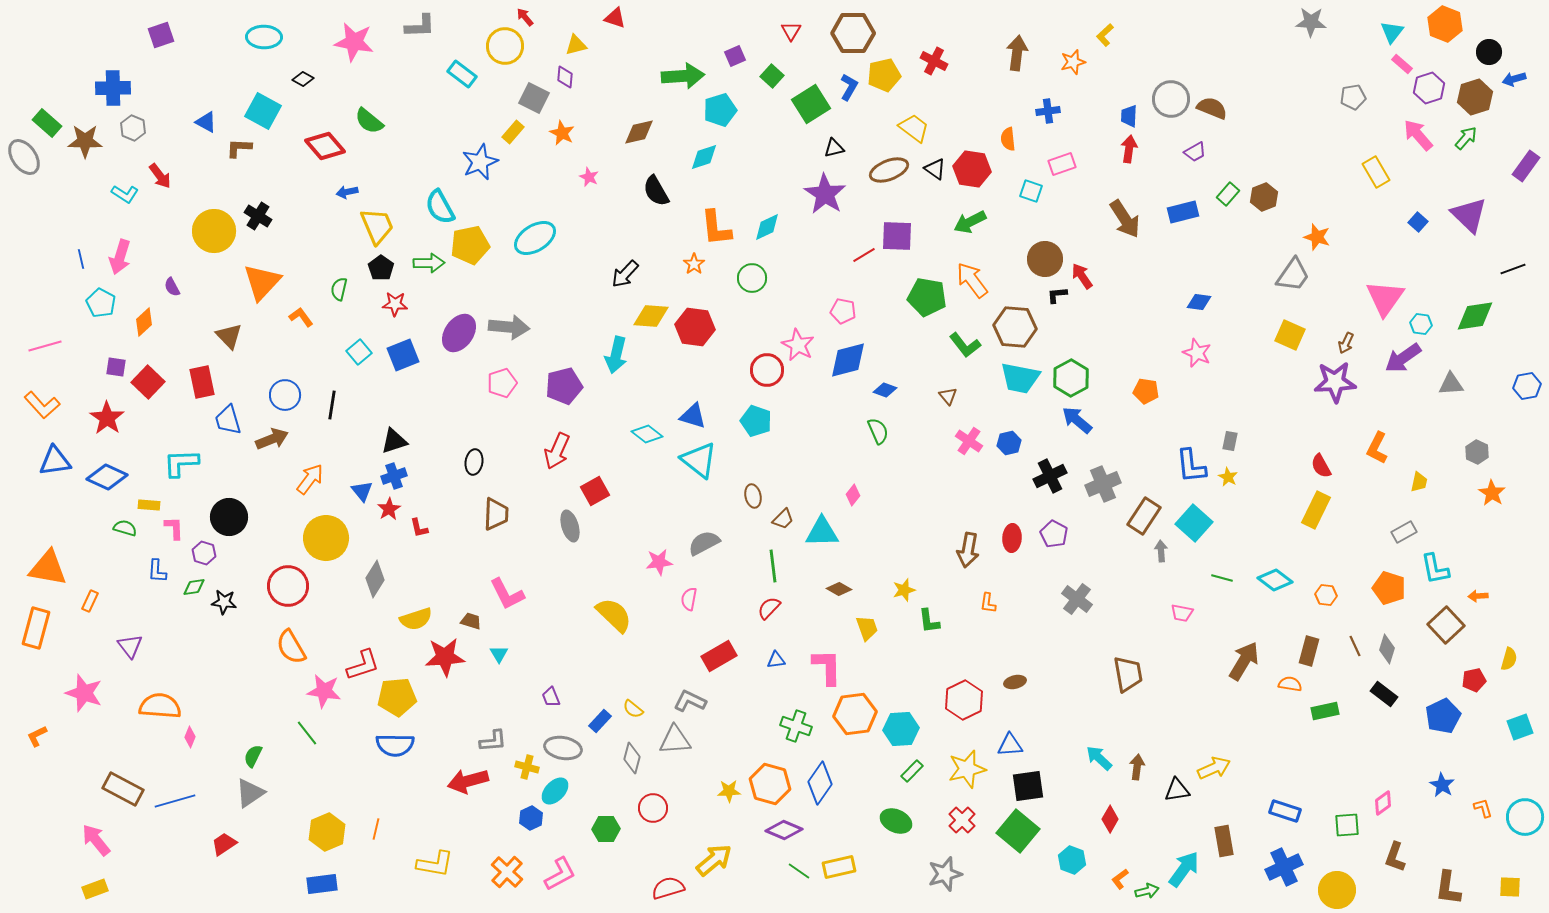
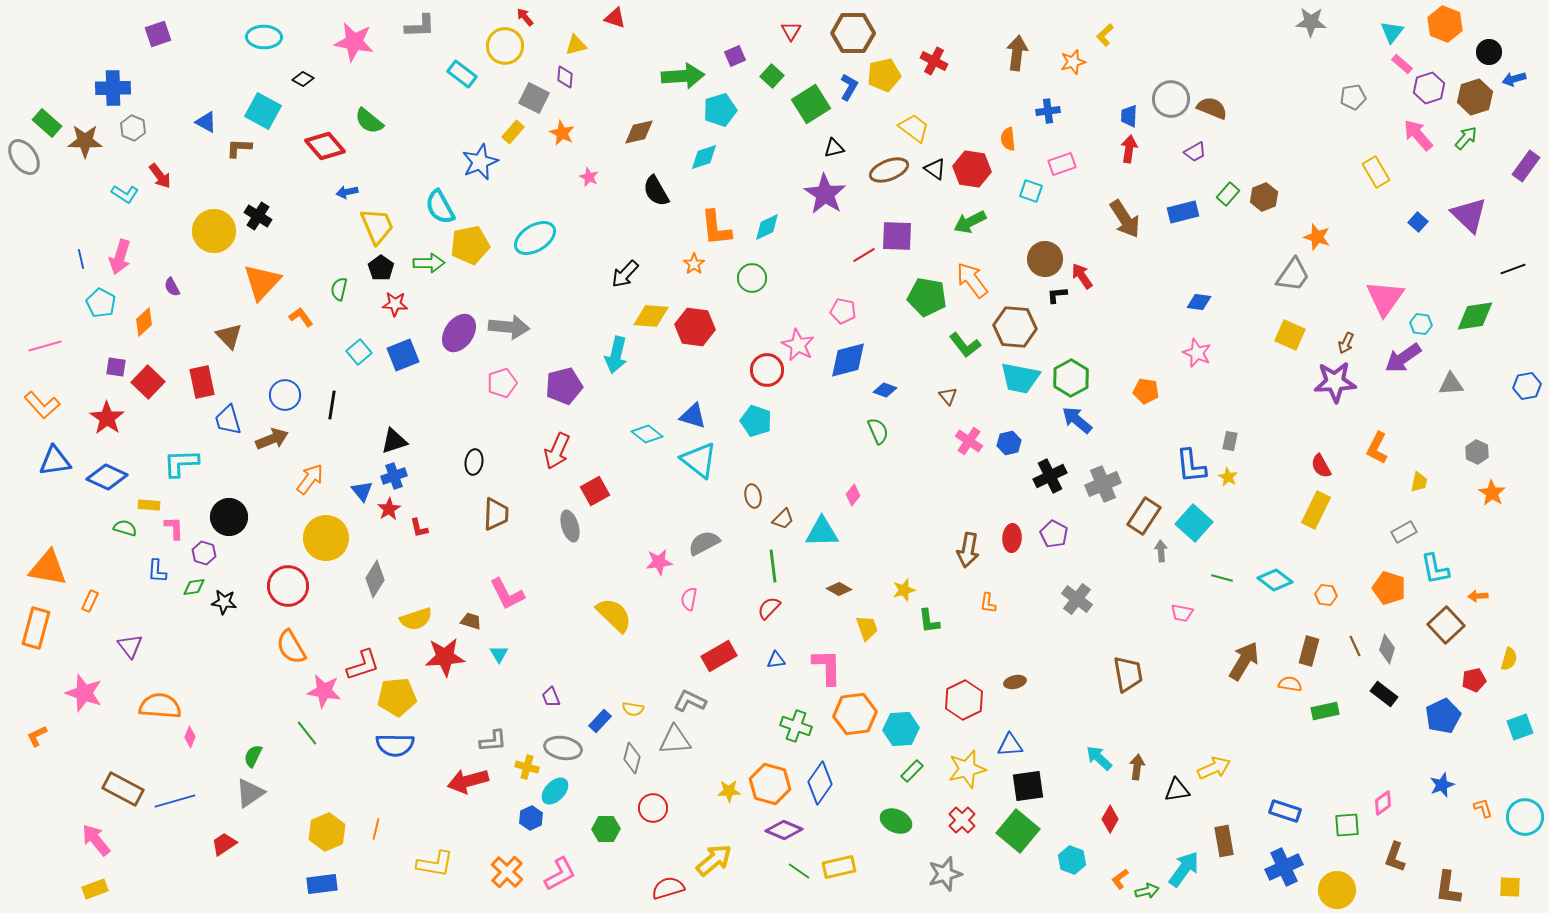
purple square at (161, 35): moved 3 px left, 1 px up
yellow semicircle at (633, 709): rotated 30 degrees counterclockwise
blue star at (1442, 785): rotated 20 degrees clockwise
